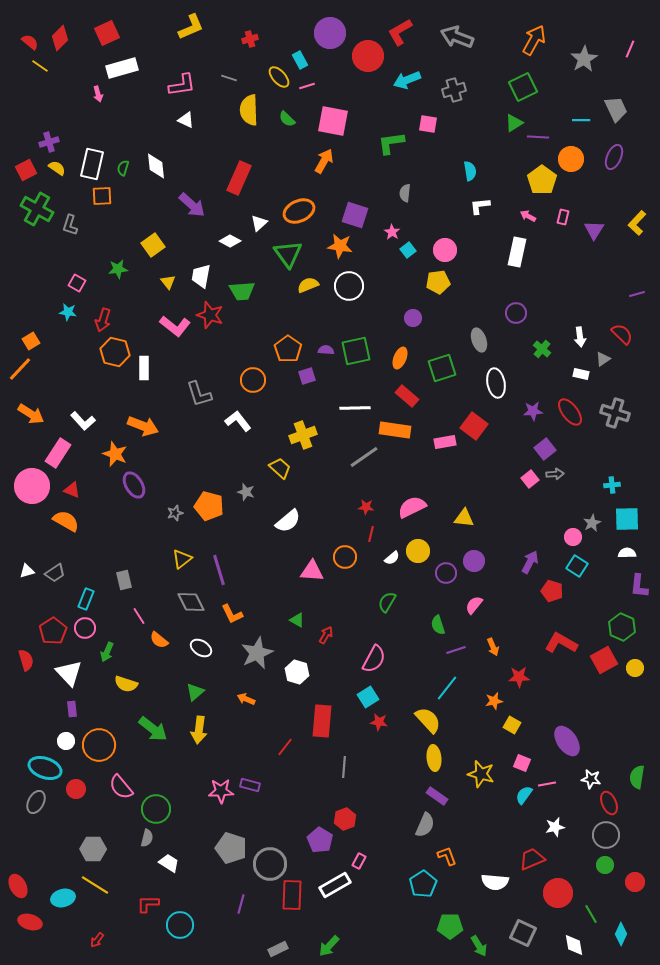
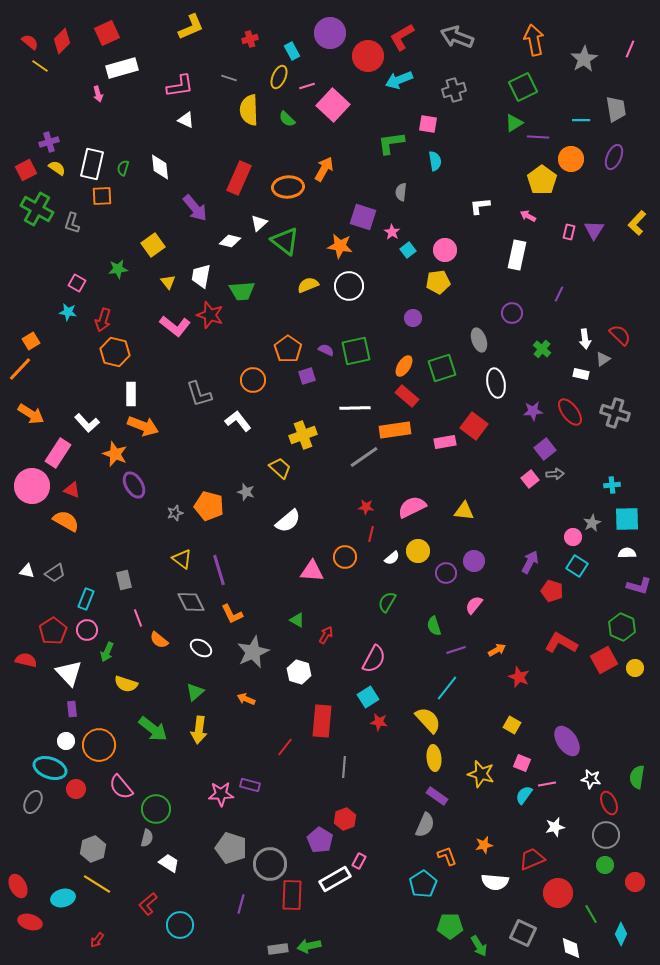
red L-shape at (400, 32): moved 2 px right, 5 px down
red diamond at (60, 38): moved 2 px right, 3 px down
orange arrow at (534, 40): rotated 40 degrees counterclockwise
cyan rectangle at (300, 60): moved 8 px left, 9 px up
yellow ellipse at (279, 77): rotated 65 degrees clockwise
cyan arrow at (407, 80): moved 8 px left
pink L-shape at (182, 85): moved 2 px left, 1 px down
gray trapezoid at (616, 109): rotated 16 degrees clockwise
pink square at (333, 121): moved 16 px up; rotated 32 degrees clockwise
orange arrow at (324, 161): moved 8 px down
white diamond at (156, 166): moved 4 px right, 1 px down
cyan semicircle at (470, 171): moved 35 px left, 10 px up
gray semicircle at (405, 193): moved 4 px left, 1 px up
purple arrow at (192, 205): moved 3 px right, 3 px down; rotated 8 degrees clockwise
orange ellipse at (299, 211): moved 11 px left, 24 px up; rotated 20 degrees clockwise
purple square at (355, 215): moved 8 px right, 2 px down
pink rectangle at (563, 217): moved 6 px right, 15 px down
gray L-shape at (70, 225): moved 2 px right, 2 px up
white diamond at (230, 241): rotated 15 degrees counterclockwise
white rectangle at (517, 252): moved 3 px down
green triangle at (288, 254): moved 3 px left, 13 px up; rotated 16 degrees counterclockwise
purple line at (637, 294): moved 78 px left; rotated 49 degrees counterclockwise
purple circle at (516, 313): moved 4 px left
red semicircle at (622, 334): moved 2 px left, 1 px down
white arrow at (580, 337): moved 5 px right, 2 px down
purple semicircle at (326, 350): rotated 21 degrees clockwise
orange ellipse at (400, 358): moved 4 px right, 8 px down; rotated 10 degrees clockwise
white rectangle at (144, 368): moved 13 px left, 26 px down
white L-shape at (83, 421): moved 4 px right, 2 px down
orange rectangle at (395, 430): rotated 16 degrees counterclockwise
yellow triangle at (464, 518): moved 7 px up
yellow triangle at (182, 559): rotated 45 degrees counterclockwise
white triangle at (27, 571): rotated 28 degrees clockwise
purple L-shape at (639, 586): rotated 80 degrees counterclockwise
pink line at (139, 616): moved 1 px left, 2 px down; rotated 12 degrees clockwise
green semicircle at (438, 625): moved 4 px left, 1 px down
pink circle at (85, 628): moved 2 px right, 2 px down
orange arrow at (493, 647): moved 4 px right, 3 px down; rotated 96 degrees counterclockwise
gray star at (257, 653): moved 4 px left, 1 px up
red semicircle at (26, 660): rotated 60 degrees counterclockwise
white hexagon at (297, 672): moved 2 px right
red star at (519, 677): rotated 25 degrees clockwise
orange star at (494, 701): moved 10 px left, 144 px down
cyan ellipse at (45, 768): moved 5 px right
pink star at (221, 791): moved 3 px down
gray ellipse at (36, 802): moved 3 px left
gray hexagon at (93, 849): rotated 20 degrees counterclockwise
yellow line at (95, 885): moved 2 px right, 1 px up
white rectangle at (335, 885): moved 6 px up
red L-shape at (148, 904): rotated 40 degrees counterclockwise
white diamond at (574, 945): moved 3 px left, 3 px down
green arrow at (329, 946): moved 20 px left; rotated 35 degrees clockwise
gray rectangle at (278, 949): rotated 18 degrees clockwise
